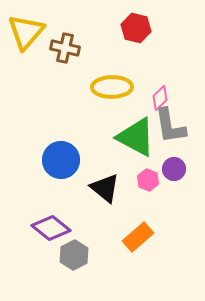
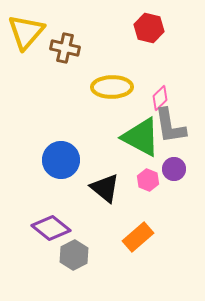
red hexagon: moved 13 px right
green triangle: moved 5 px right
